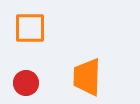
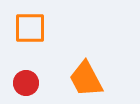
orange trapezoid: moved 1 px left, 2 px down; rotated 30 degrees counterclockwise
